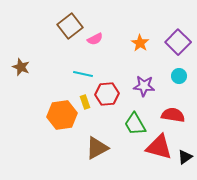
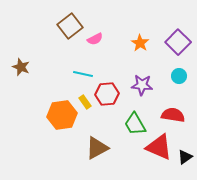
purple star: moved 2 px left, 1 px up
yellow rectangle: rotated 16 degrees counterclockwise
red triangle: rotated 8 degrees clockwise
